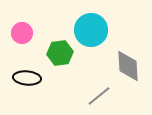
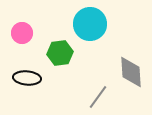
cyan circle: moved 1 px left, 6 px up
gray diamond: moved 3 px right, 6 px down
gray line: moved 1 px left, 1 px down; rotated 15 degrees counterclockwise
